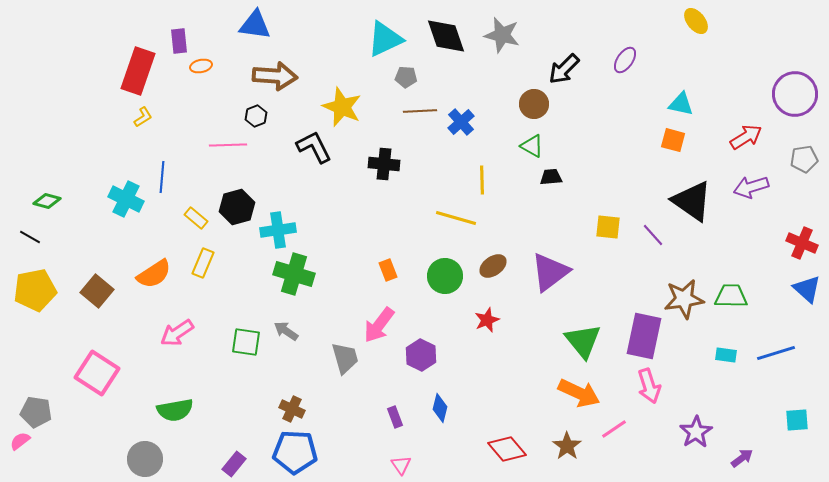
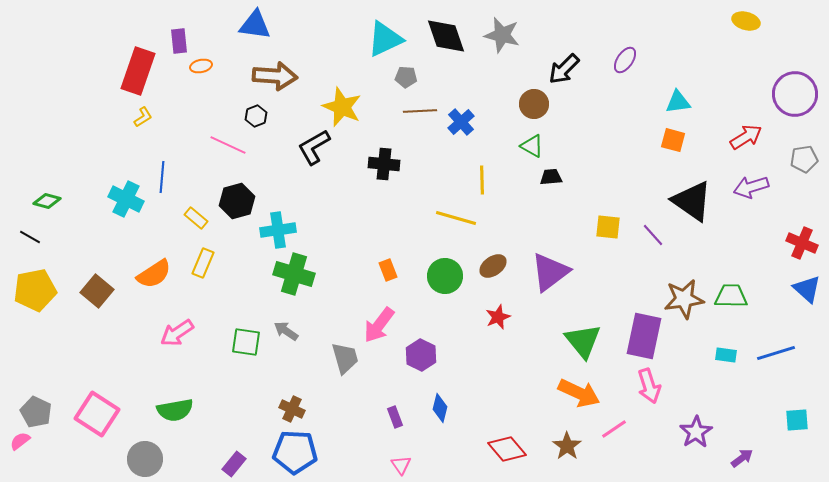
yellow ellipse at (696, 21): moved 50 px right; rotated 36 degrees counterclockwise
cyan triangle at (681, 104): moved 3 px left, 2 px up; rotated 20 degrees counterclockwise
pink line at (228, 145): rotated 27 degrees clockwise
black L-shape at (314, 147): rotated 93 degrees counterclockwise
black hexagon at (237, 207): moved 6 px up
red star at (487, 320): moved 11 px right, 3 px up
pink square at (97, 373): moved 41 px down
gray pentagon at (36, 412): rotated 16 degrees clockwise
